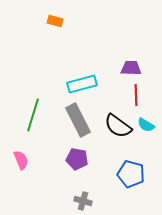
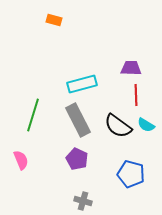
orange rectangle: moved 1 px left, 1 px up
purple pentagon: rotated 15 degrees clockwise
